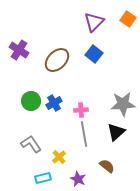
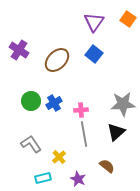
purple triangle: rotated 10 degrees counterclockwise
